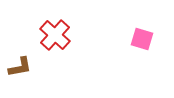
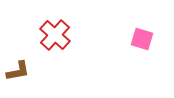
brown L-shape: moved 2 px left, 4 px down
